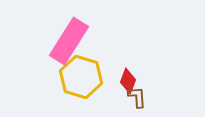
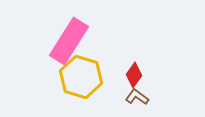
red diamond: moved 6 px right, 6 px up; rotated 15 degrees clockwise
brown L-shape: rotated 50 degrees counterclockwise
